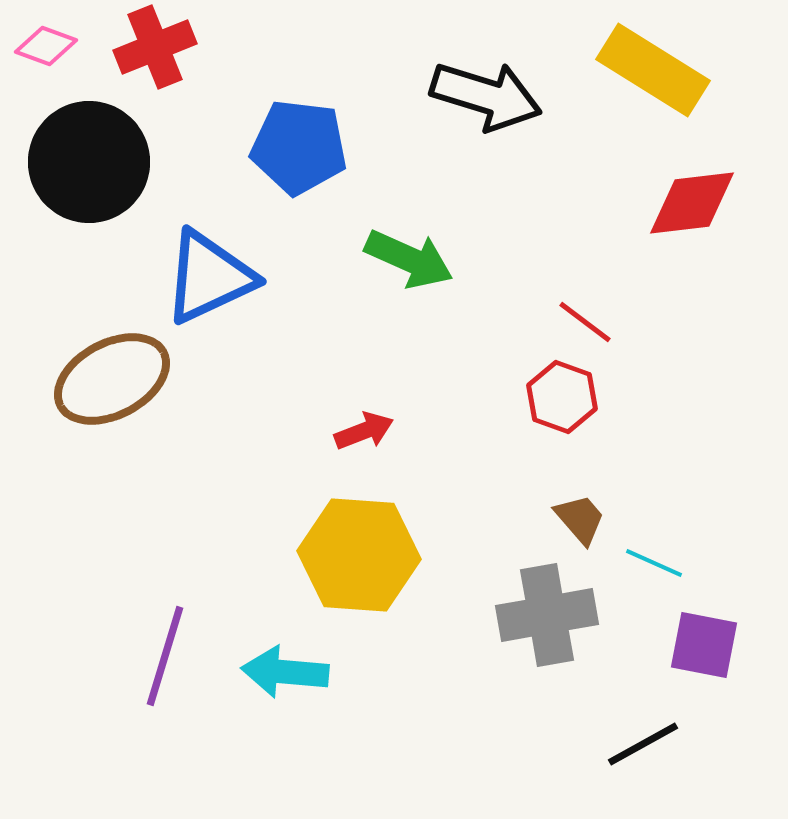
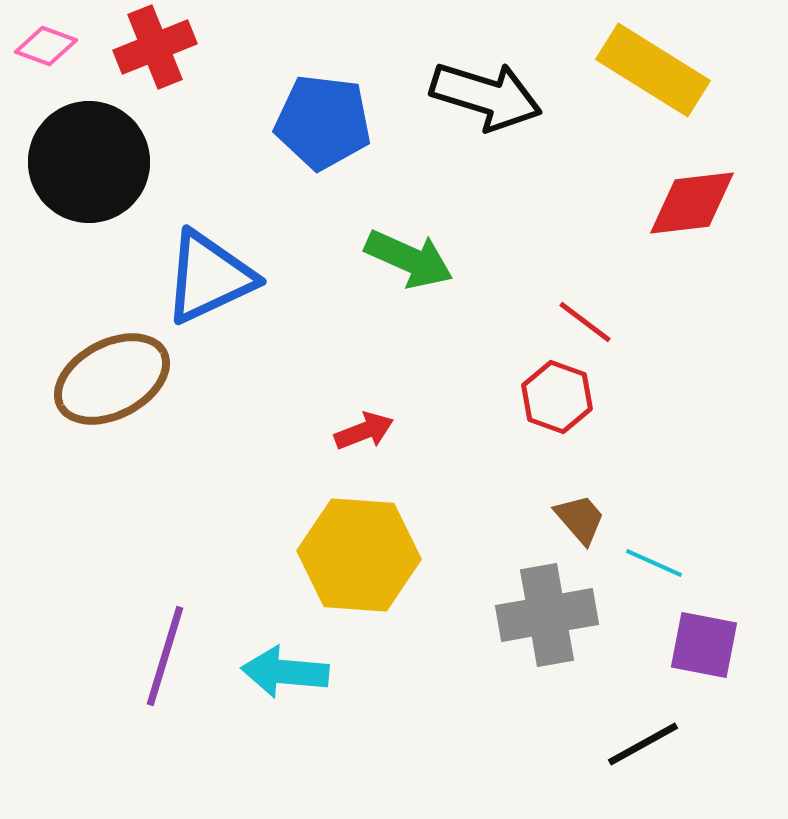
blue pentagon: moved 24 px right, 25 px up
red hexagon: moved 5 px left
